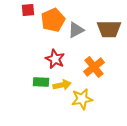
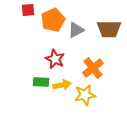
orange cross: moved 1 px left, 1 px down
yellow star: moved 3 px right, 4 px up
